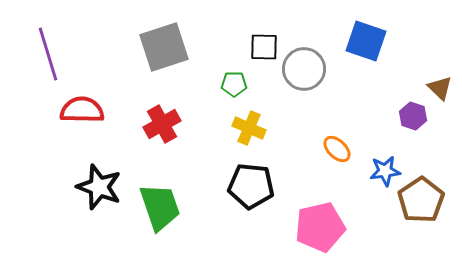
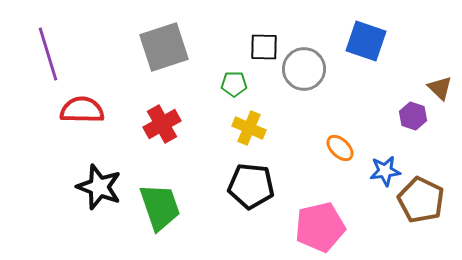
orange ellipse: moved 3 px right, 1 px up
brown pentagon: rotated 12 degrees counterclockwise
